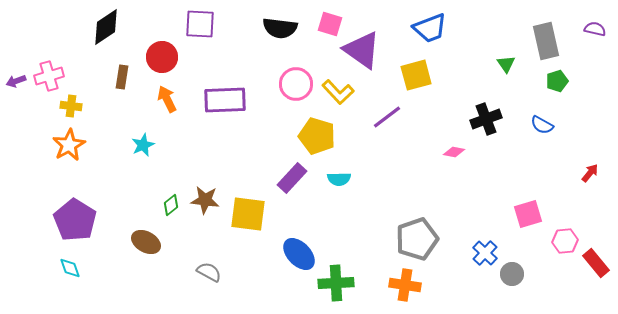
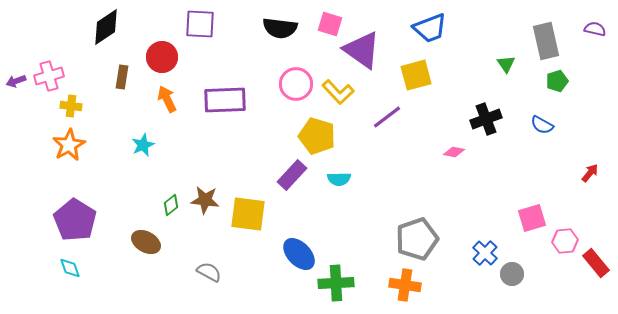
purple rectangle at (292, 178): moved 3 px up
pink square at (528, 214): moved 4 px right, 4 px down
